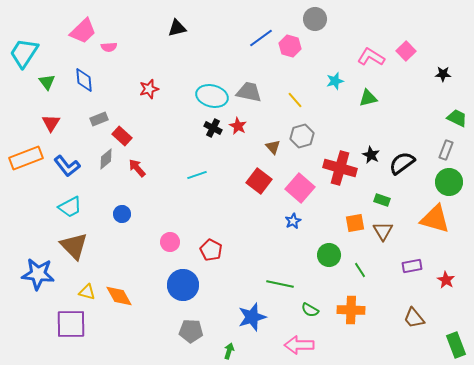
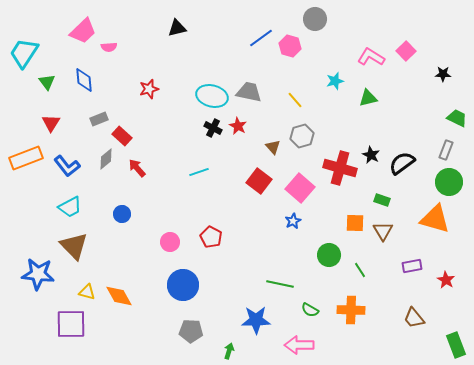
cyan line at (197, 175): moved 2 px right, 3 px up
orange square at (355, 223): rotated 12 degrees clockwise
red pentagon at (211, 250): moved 13 px up
blue star at (252, 317): moved 4 px right, 3 px down; rotated 16 degrees clockwise
